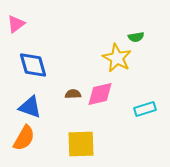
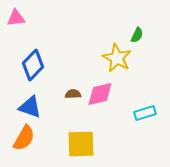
pink triangle: moved 6 px up; rotated 30 degrees clockwise
green semicircle: moved 1 px right, 2 px up; rotated 56 degrees counterclockwise
blue diamond: rotated 60 degrees clockwise
cyan rectangle: moved 4 px down
